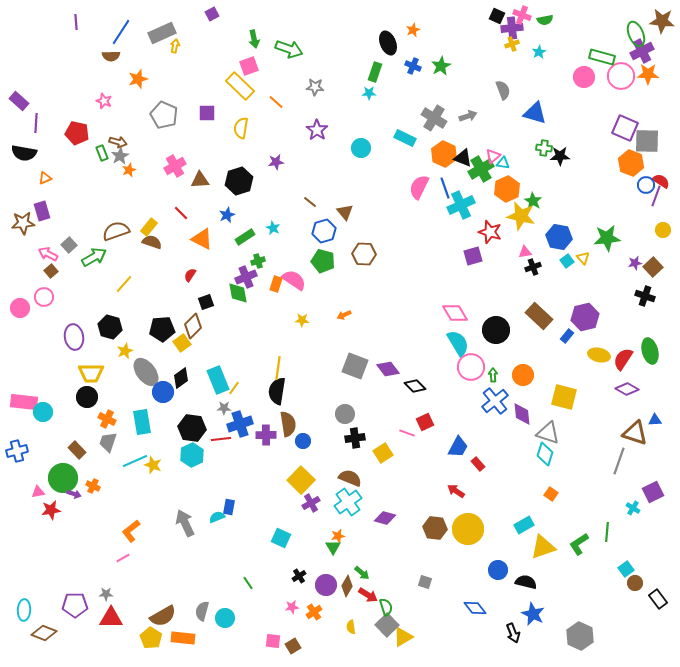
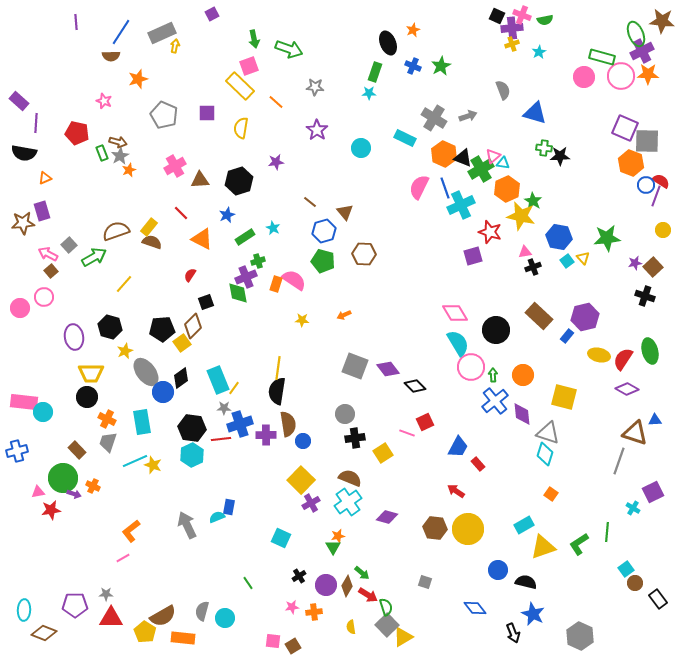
purple diamond at (385, 518): moved 2 px right, 1 px up
gray arrow at (185, 523): moved 2 px right, 2 px down
orange cross at (314, 612): rotated 28 degrees clockwise
yellow pentagon at (151, 638): moved 6 px left, 6 px up
